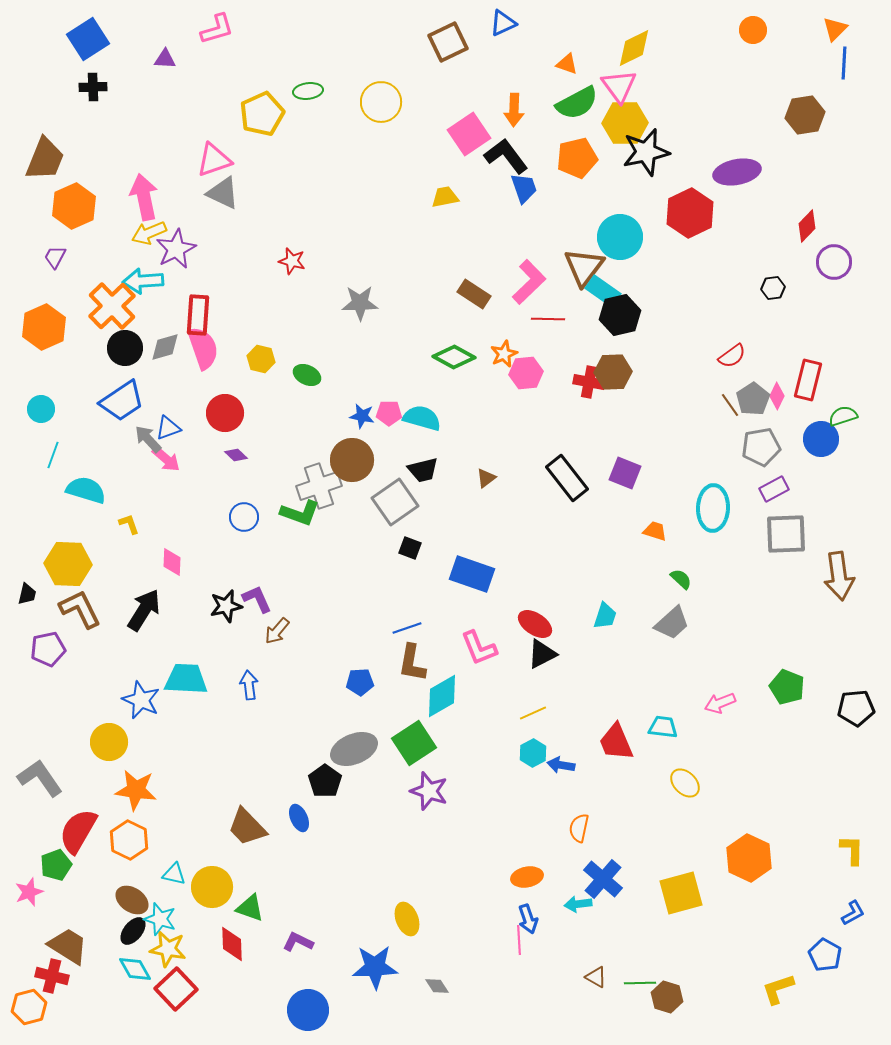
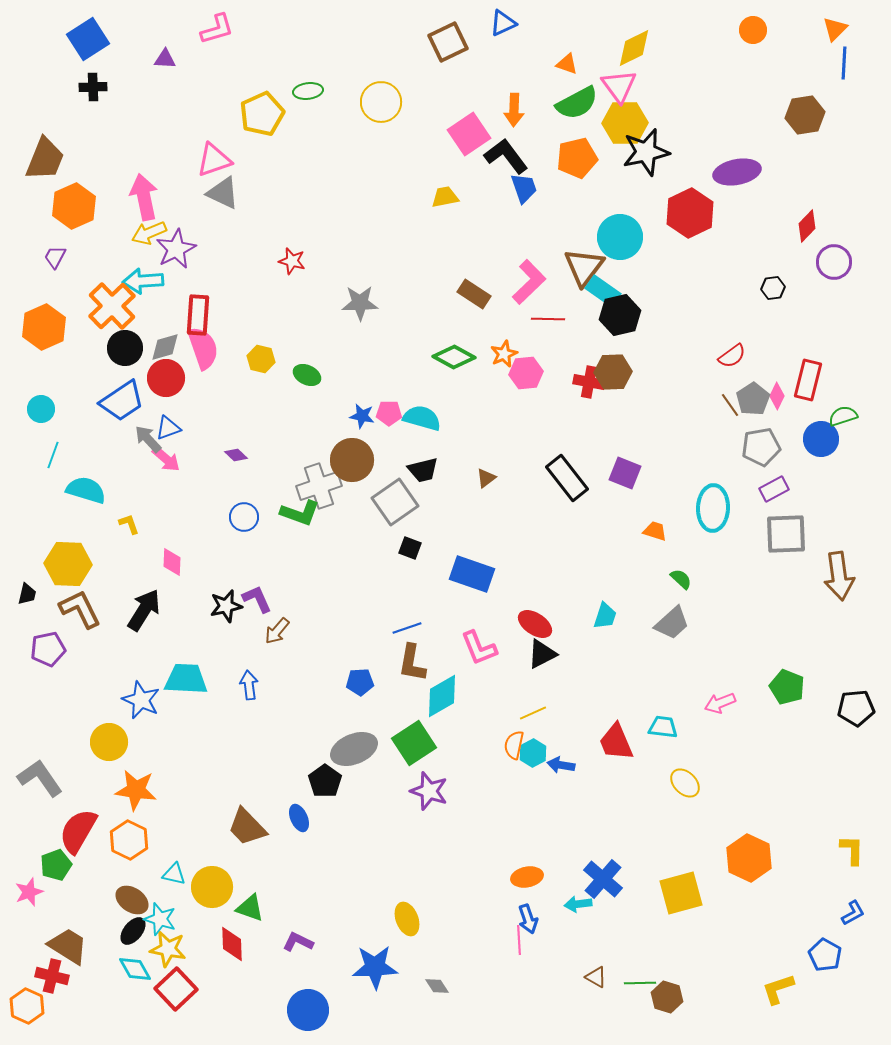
red circle at (225, 413): moved 59 px left, 35 px up
orange semicircle at (579, 828): moved 65 px left, 83 px up
orange hexagon at (29, 1007): moved 2 px left, 1 px up; rotated 20 degrees counterclockwise
